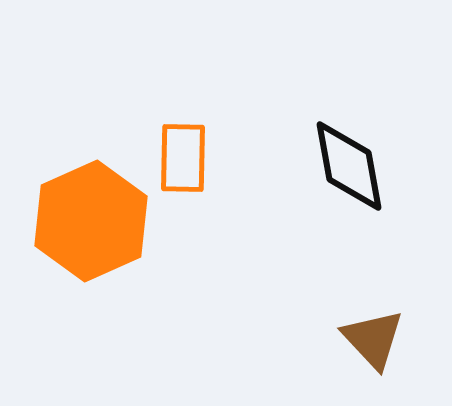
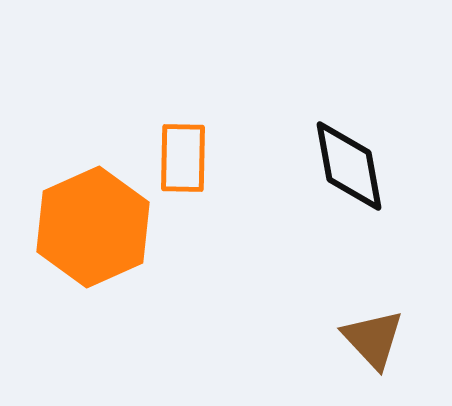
orange hexagon: moved 2 px right, 6 px down
